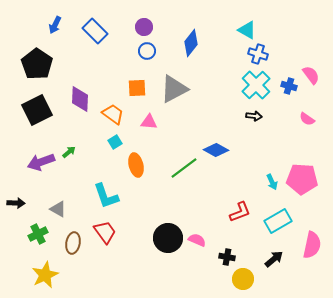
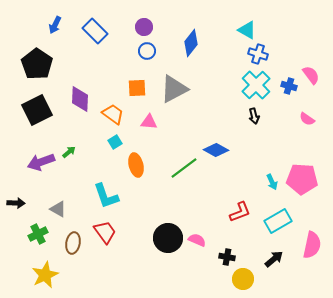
black arrow at (254, 116): rotated 70 degrees clockwise
